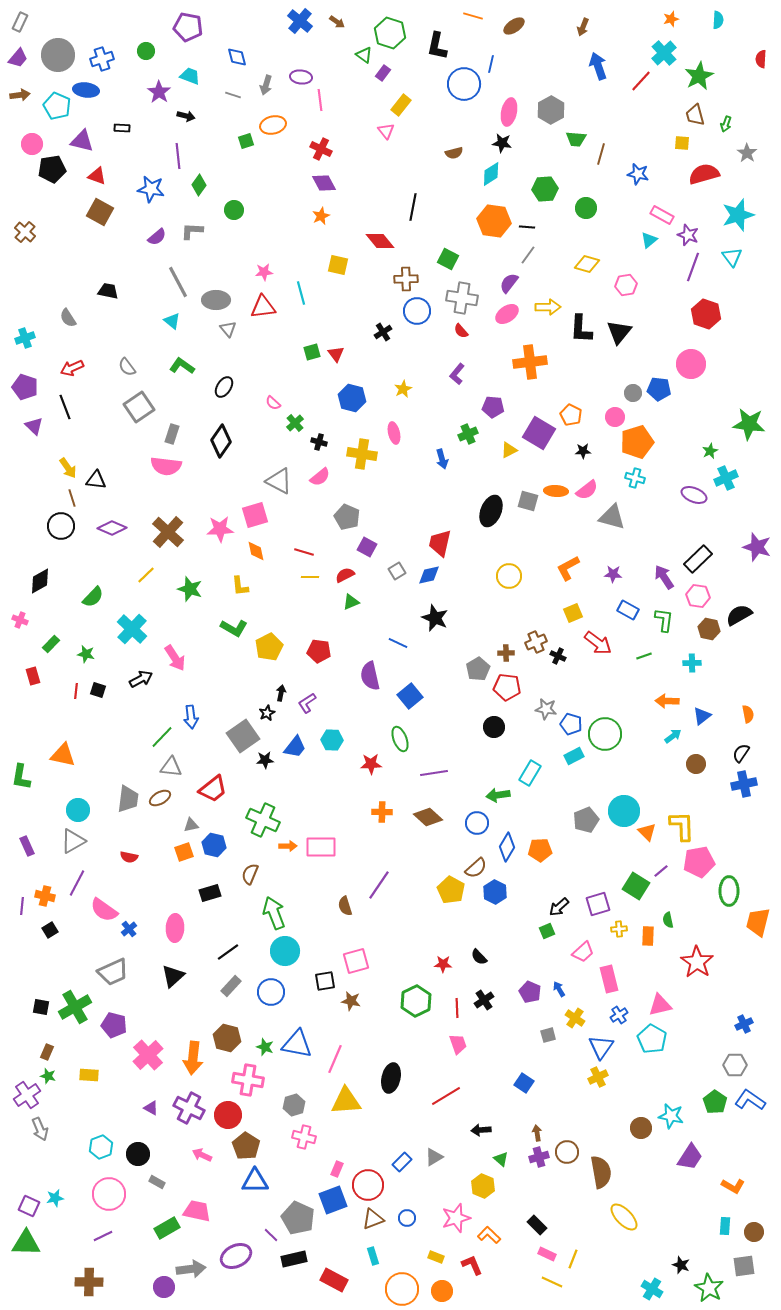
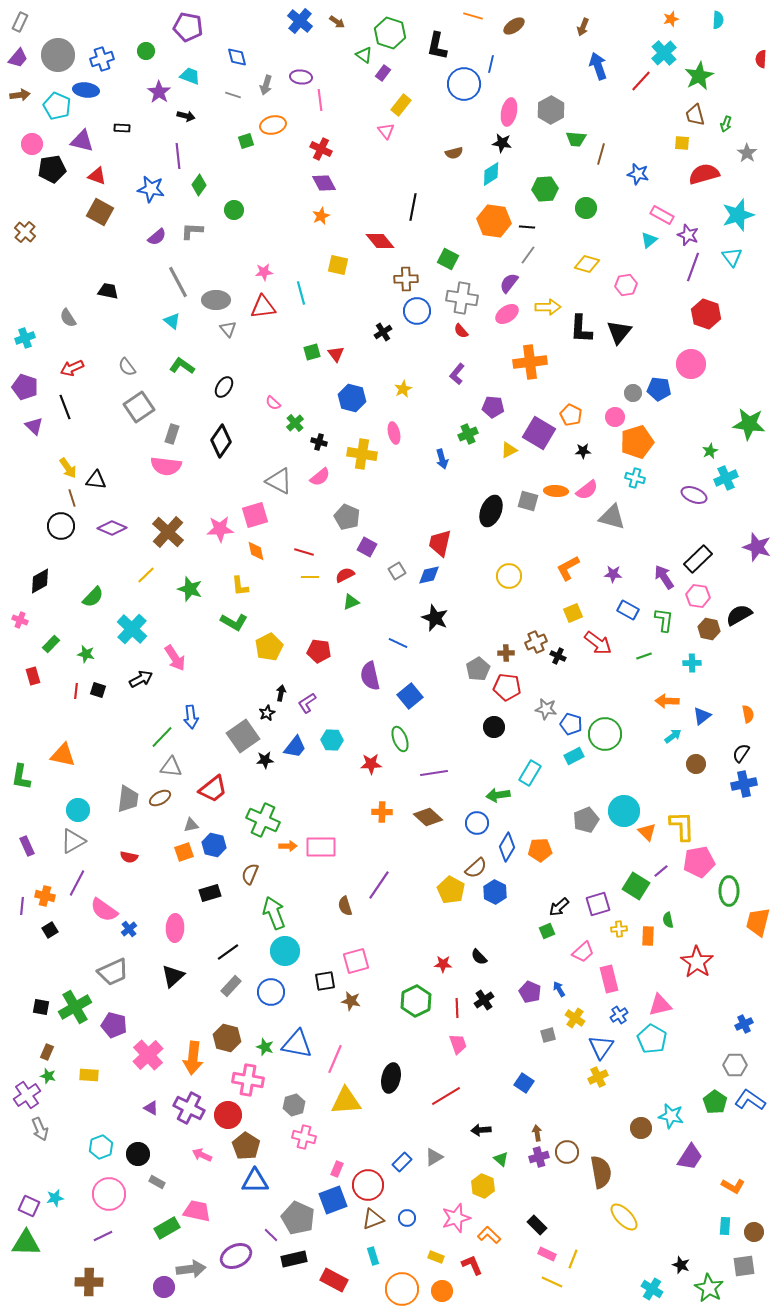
green L-shape at (234, 628): moved 6 px up
